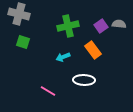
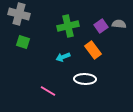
white ellipse: moved 1 px right, 1 px up
